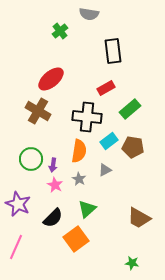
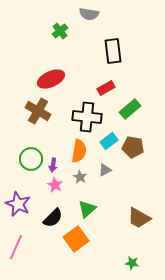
red ellipse: rotated 16 degrees clockwise
gray star: moved 1 px right, 2 px up
